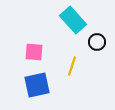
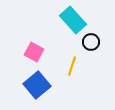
black circle: moved 6 px left
pink square: rotated 24 degrees clockwise
blue square: rotated 28 degrees counterclockwise
